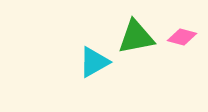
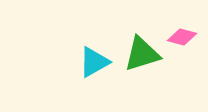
green triangle: moved 6 px right, 17 px down; rotated 6 degrees counterclockwise
